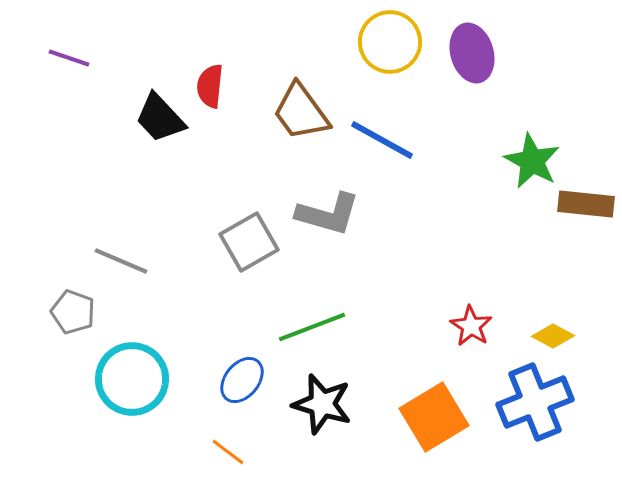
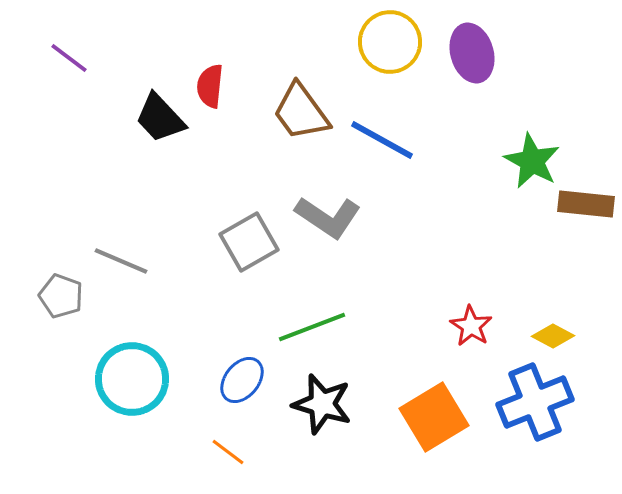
purple line: rotated 18 degrees clockwise
gray L-shape: moved 3 px down; rotated 18 degrees clockwise
gray pentagon: moved 12 px left, 16 px up
